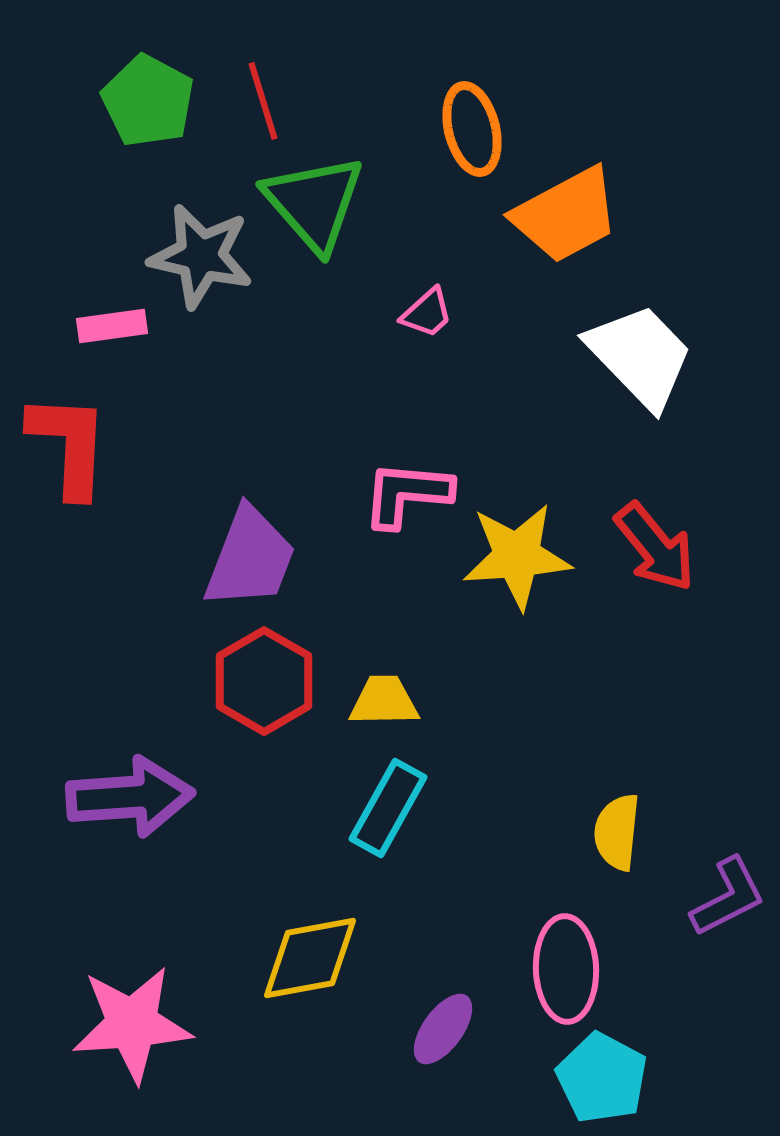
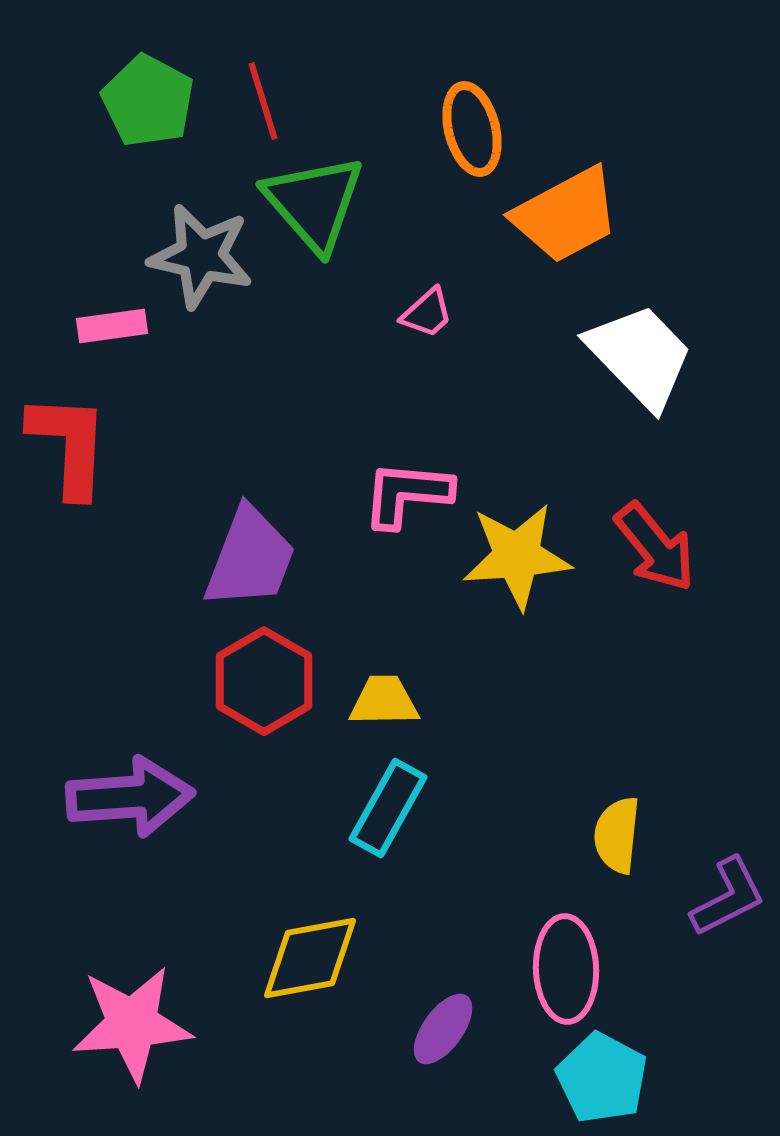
yellow semicircle: moved 3 px down
